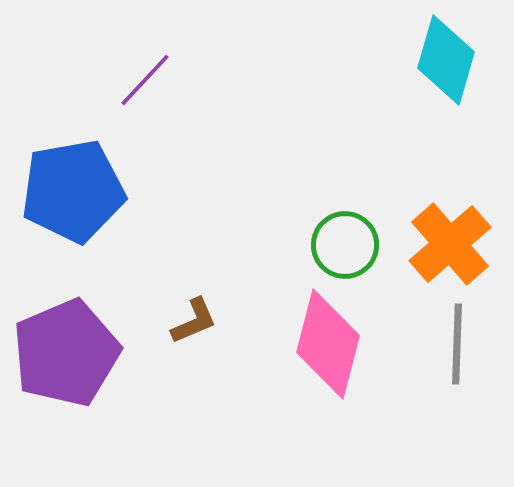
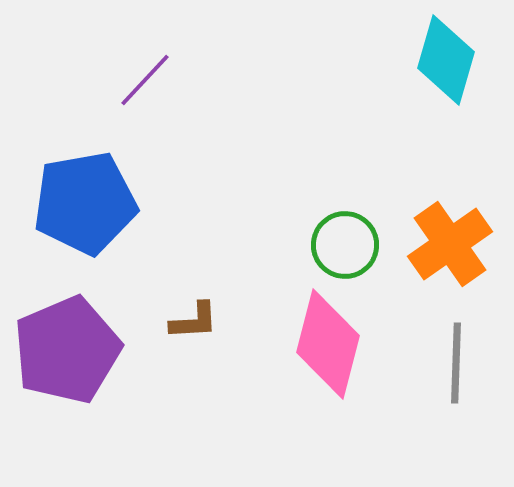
blue pentagon: moved 12 px right, 12 px down
orange cross: rotated 6 degrees clockwise
brown L-shape: rotated 20 degrees clockwise
gray line: moved 1 px left, 19 px down
purple pentagon: moved 1 px right, 3 px up
